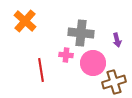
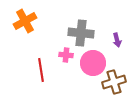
orange cross: rotated 20 degrees clockwise
